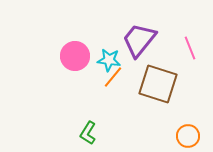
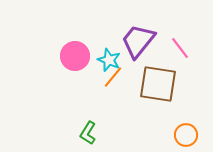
purple trapezoid: moved 1 px left, 1 px down
pink line: moved 10 px left; rotated 15 degrees counterclockwise
cyan star: rotated 15 degrees clockwise
brown square: rotated 9 degrees counterclockwise
orange circle: moved 2 px left, 1 px up
